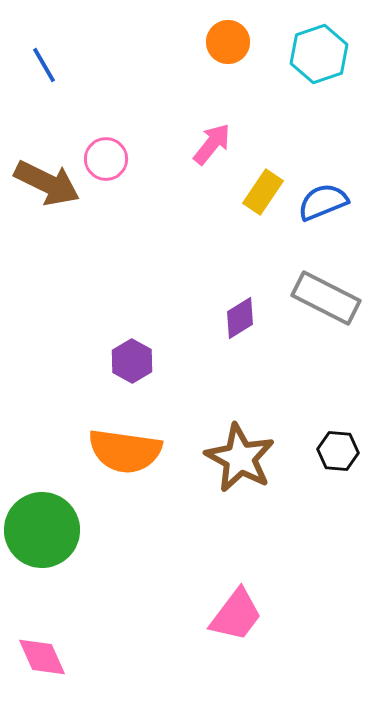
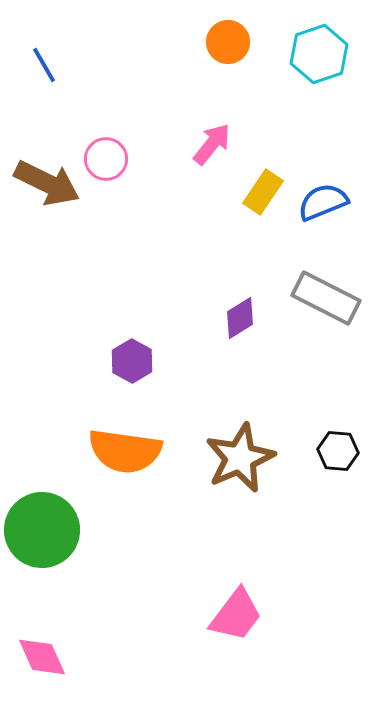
brown star: rotated 20 degrees clockwise
